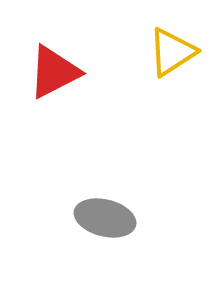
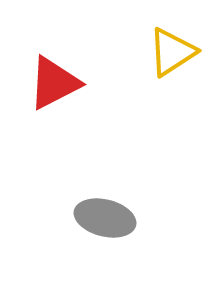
red triangle: moved 11 px down
